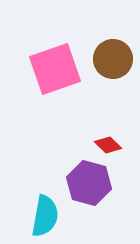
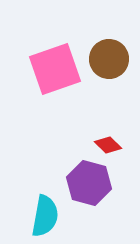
brown circle: moved 4 px left
